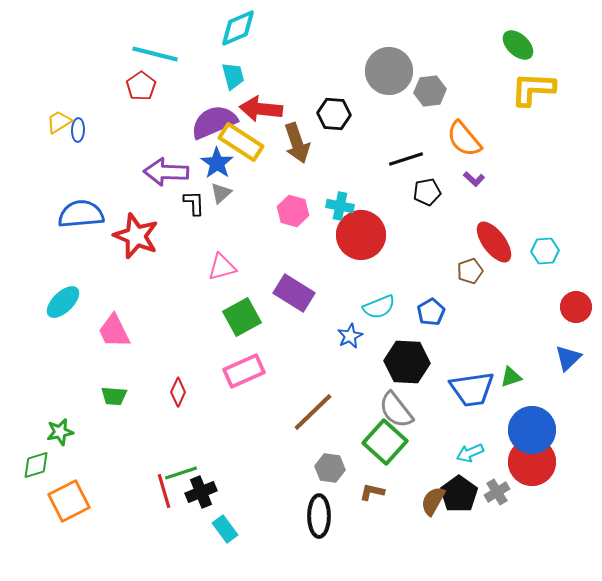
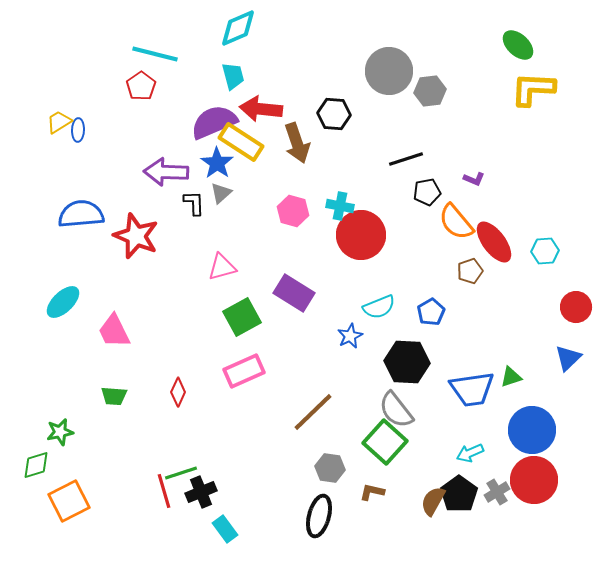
orange semicircle at (464, 139): moved 8 px left, 83 px down
purple L-shape at (474, 179): rotated 20 degrees counterclockwise
red circle at (532, 462): moved 2 px right, 18 px down
black ellipse at (319, 516): rotated 15 degrees clockwise
